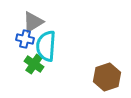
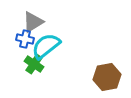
cyan semicircle: rotated 48 degrees clockwise
brown hexagon: rotated 8 degrees clockwise
